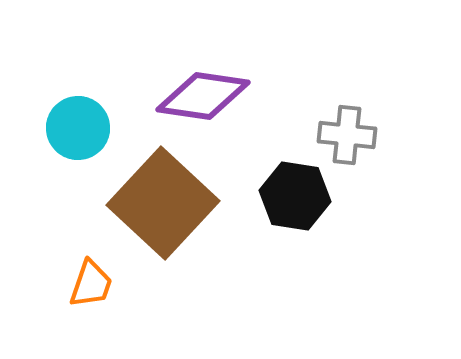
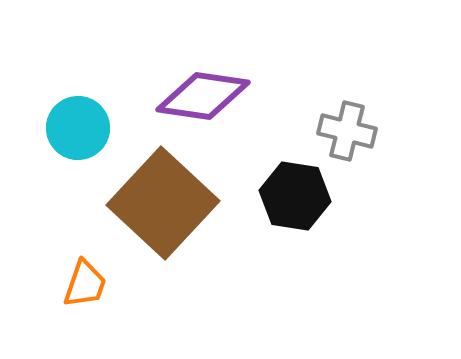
gray cross: moved 4 px up; rotated 8 degrees clockwise
orange trapezoid: moved 6 px left
